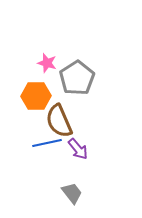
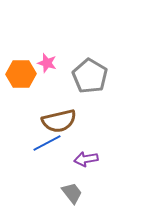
gray pentagon: moved 13 px right, 2 px up; rotated 8 degrees counterclockwise
orange hexagon: moved 15 px left, 22 px up
brown semicircle: rotated 80 degrees counterclockwise
blue line: rotated 16 degrees counterclockwise
purple arrow: moved 8 px right, 10 px down; rotated 120 degrees clockwise
